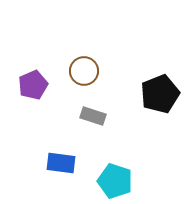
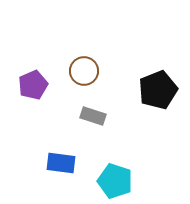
black pentagon: moved 2 px left, 4 px up
